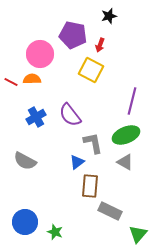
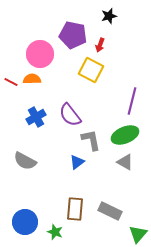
green ellipse: moved 1 px left
gray L-shape: moved 2 px left, 3 px up
brown rectangle: moved 15 px left, 23 px down
